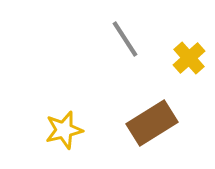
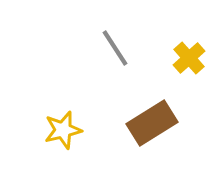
gray line: moved 10 px left, 9 px down
yellow star: moved 1 px left
